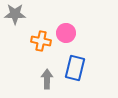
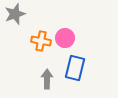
gray star: rotated 20 degrees counterclockwise
pink circle: moved 1 px left, 5 px down
